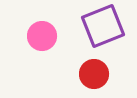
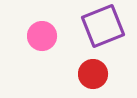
red circle: moved 1 px left
